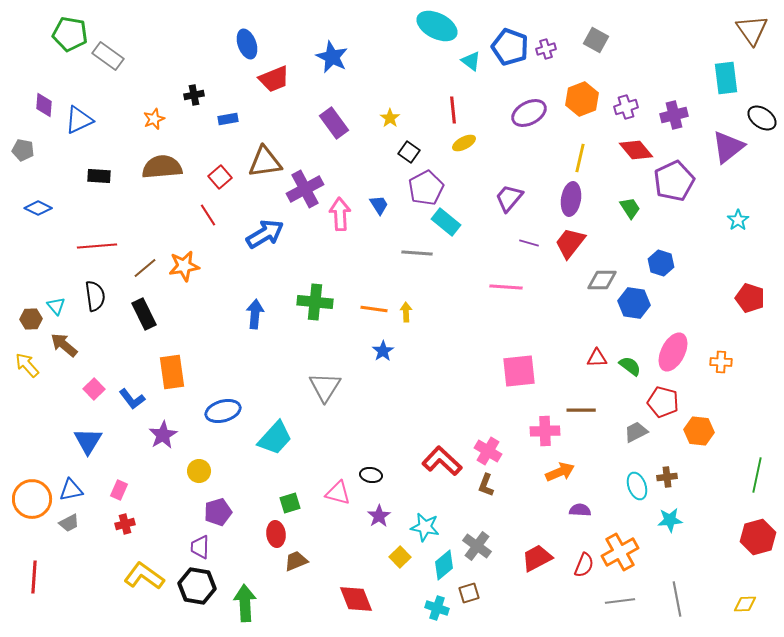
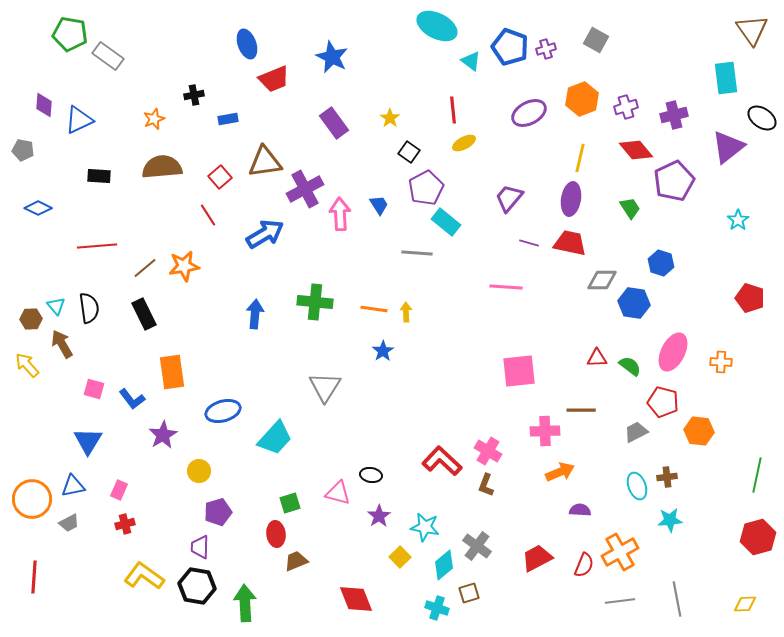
red trapezoid at (570, 243): rotated 64 degrees clockwise
black semicircle at (95, 296): moved 6 px left, 12 px down
brown arrow at (64, 345): moved 2 px left, 1 px up; rotated 20 degrees clockwise
pink square at (94, 389): rotated 30 degrees counterclockwise
blue triangle at (71, 490): moved 2 px right, 4 px up
